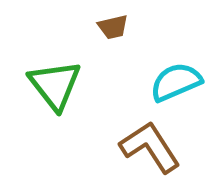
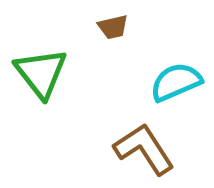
green triangle: moved 14 px left, 12 px up
brown L-shape: moved 6 px left, 2 px down
